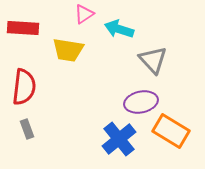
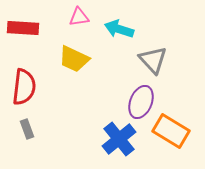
pink triangle: moved 5 px left, 3 px down; rotated 25 degrees clockwise
yellow trapezoid: moved 6 px right, 9 px down; rotated 16 degrees clockwise
purple ellipse: rotated 56 degrees counterclockwise
